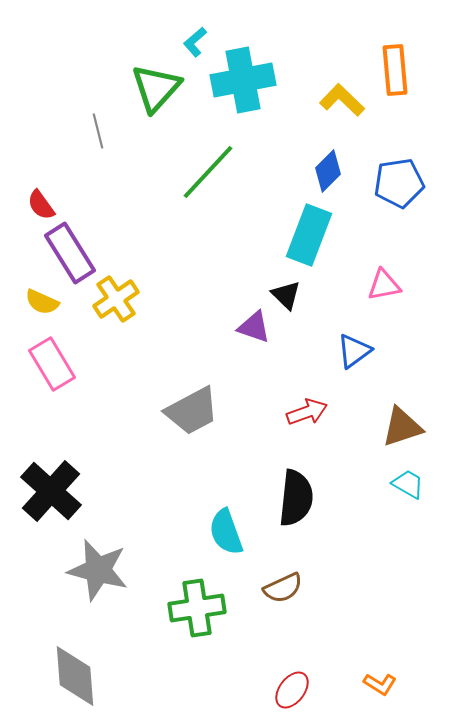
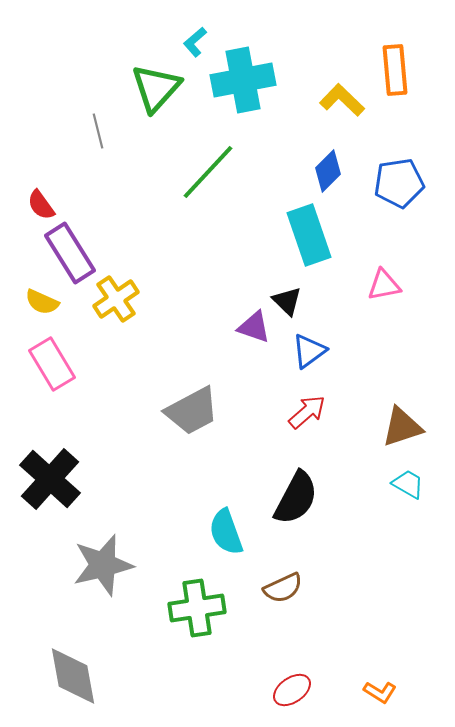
cyan rectangle: rotated 40 degrees counterclockwise
black triangle: moved 1 px right, 6 px down
blue triangle: moved 45 px left
red arrow: rotated 21 degrees counterclockwise
black cross: moved 1 px left, 12 px up
black semicircle: rotated 22 degrees clockwise
gray star: moved 5 px right, 5 px up; rotated 28 degrees counterclockwise
gray diamond: moved 2 px left; rotated 6 degrees counterclockwise
orange L-shape: moved 8 px down
red ellipse: rotated 18 degrees clockwise
